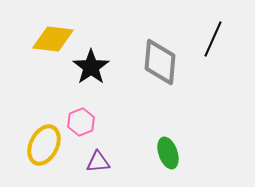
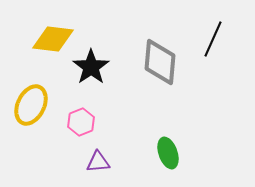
yellow ellipse: moved 13 px left, 40 px up
